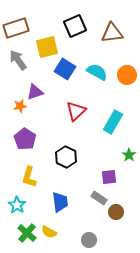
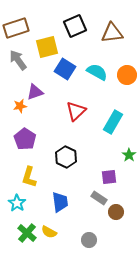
cyan star: moved 2 px up
